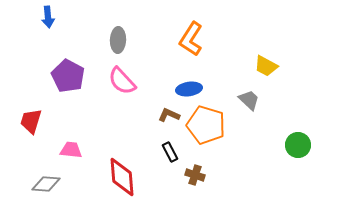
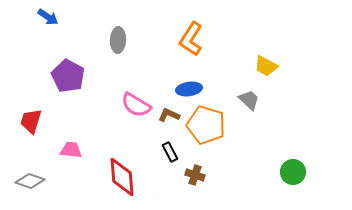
blue arrow: rotated 50 degrees counterclockwise
pink semicircle: moved 14 px right, 24 px down; rotated 16 degrees counterclockwise
green circle: moved 5 px left, 27 px down
gray diamond: moved 16 px left, 3 px up; rotated 16 degrees clockwise
